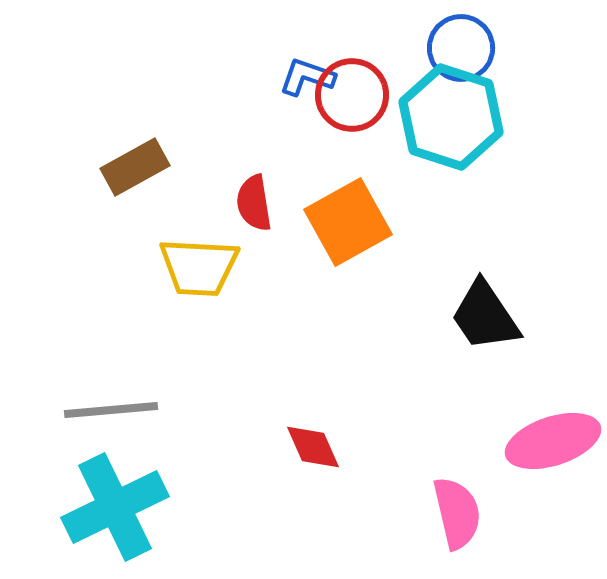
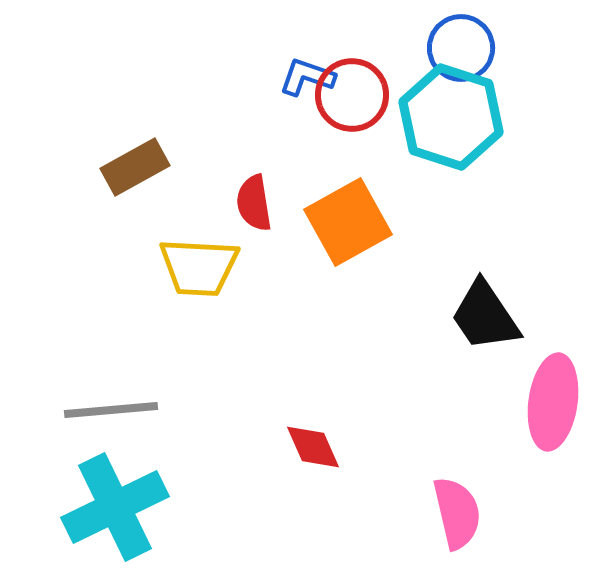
pink ellipse: moved 39 px up; rotated 64 degrees counterclockwise
